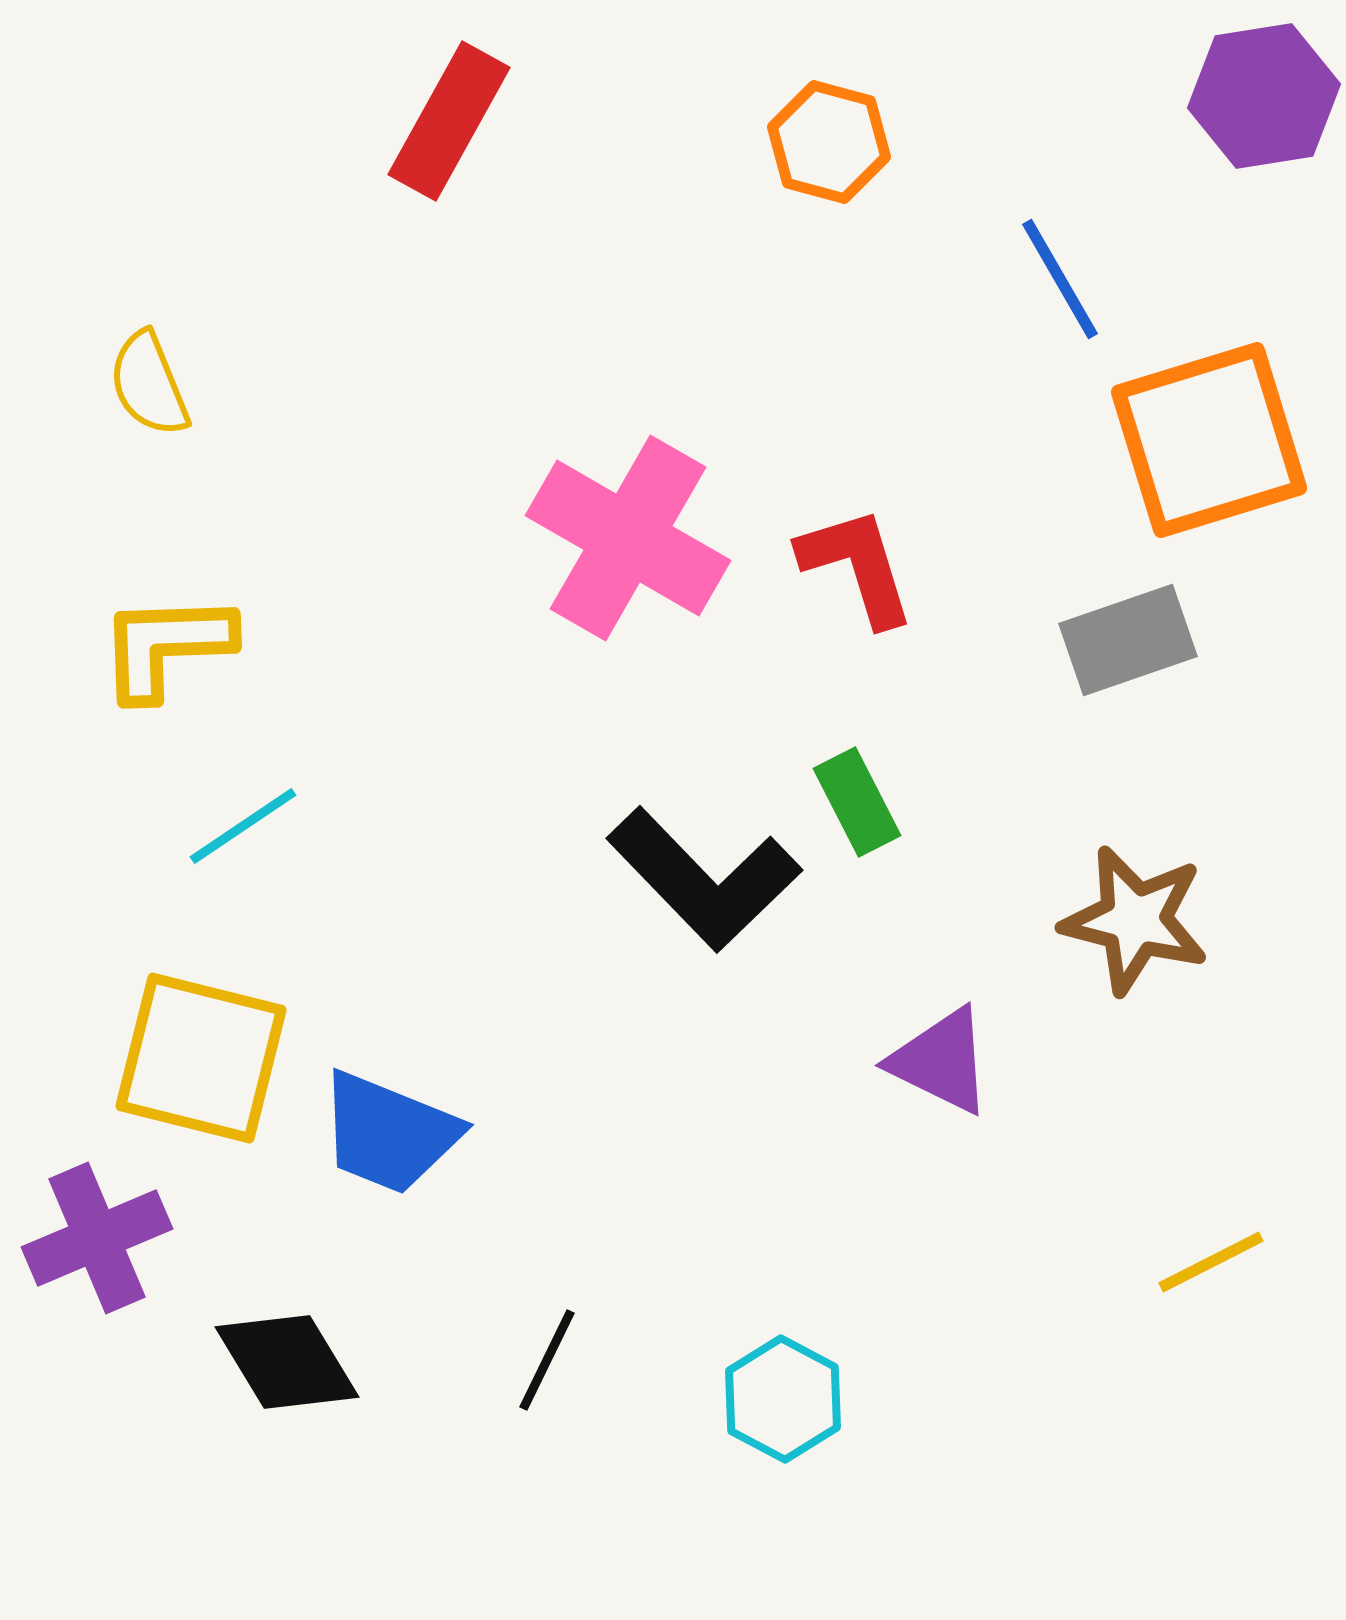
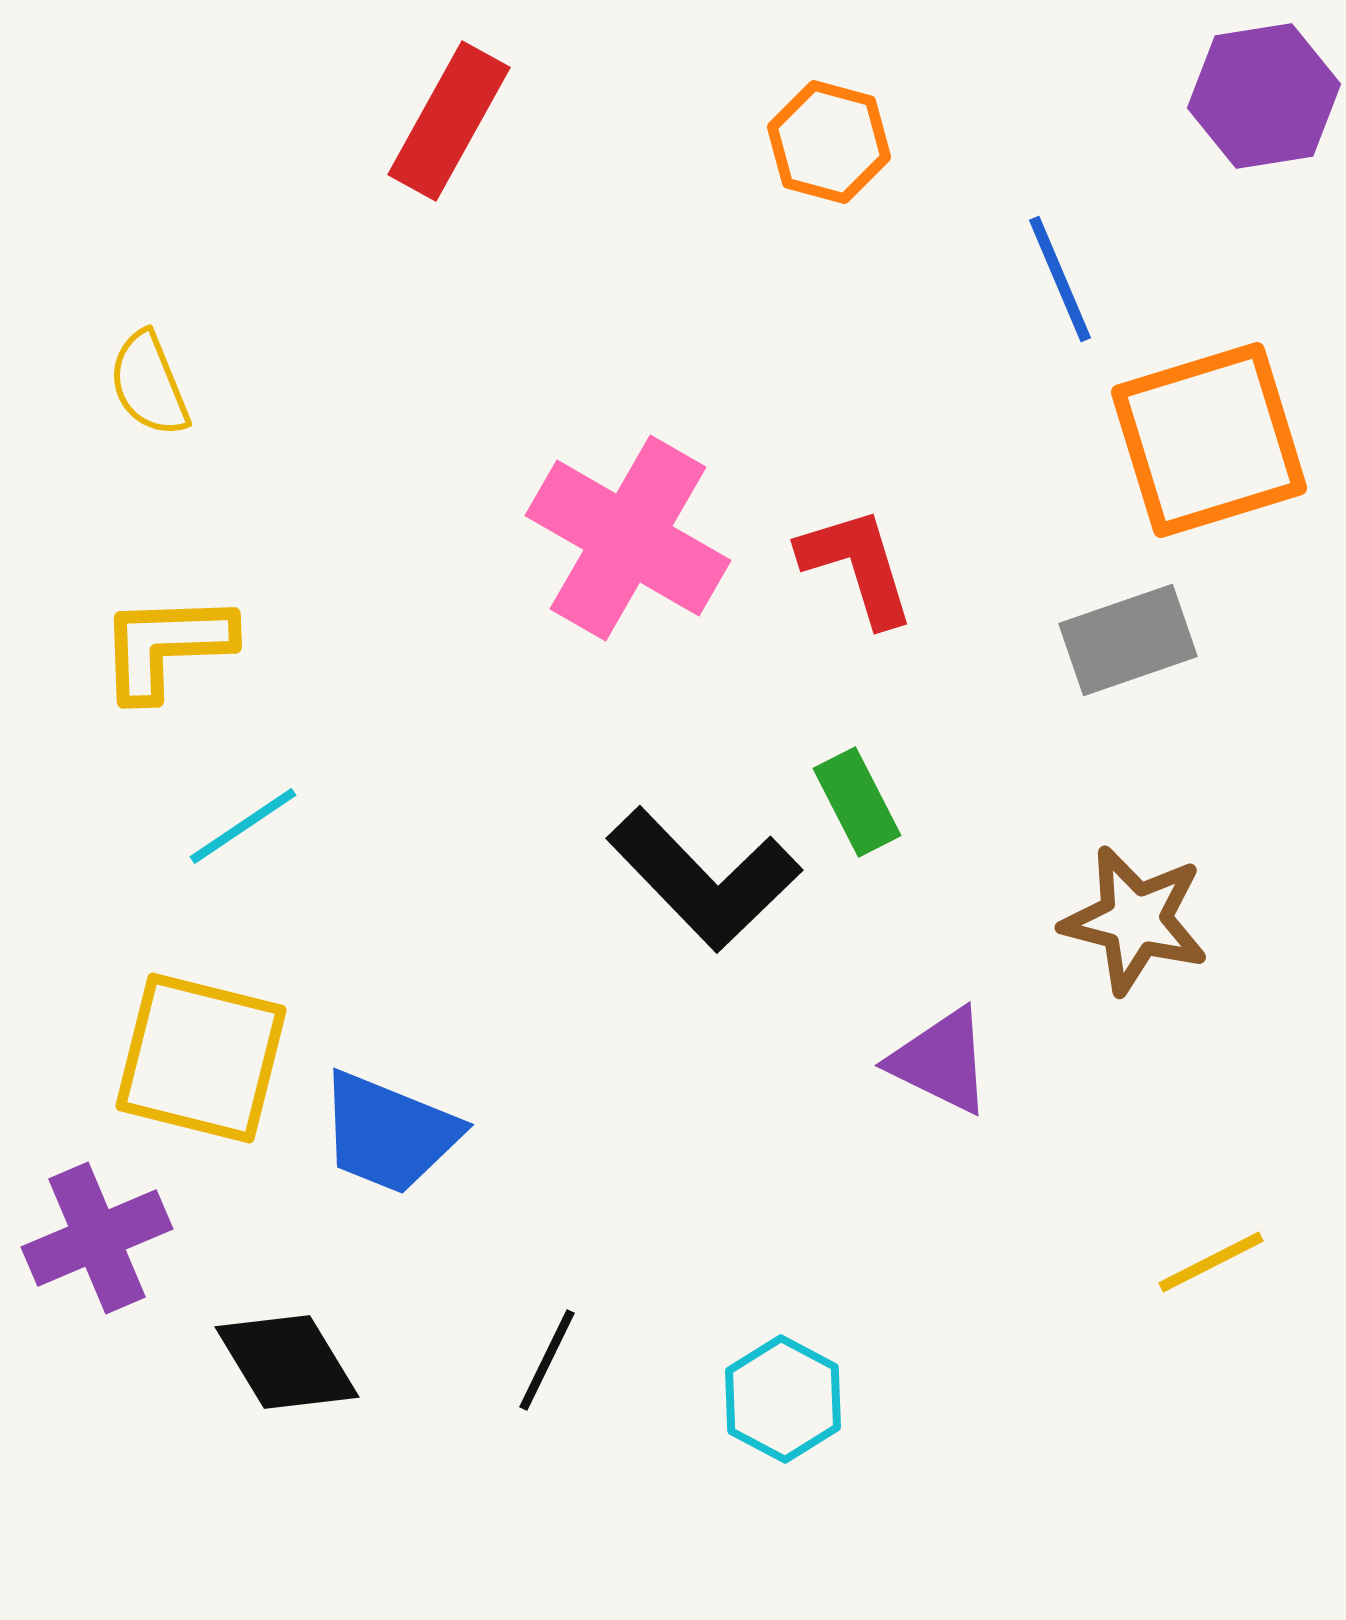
blue line: rotated 7 degrees clockwise
